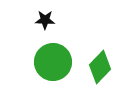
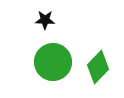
green diamond: moved 2 px left
